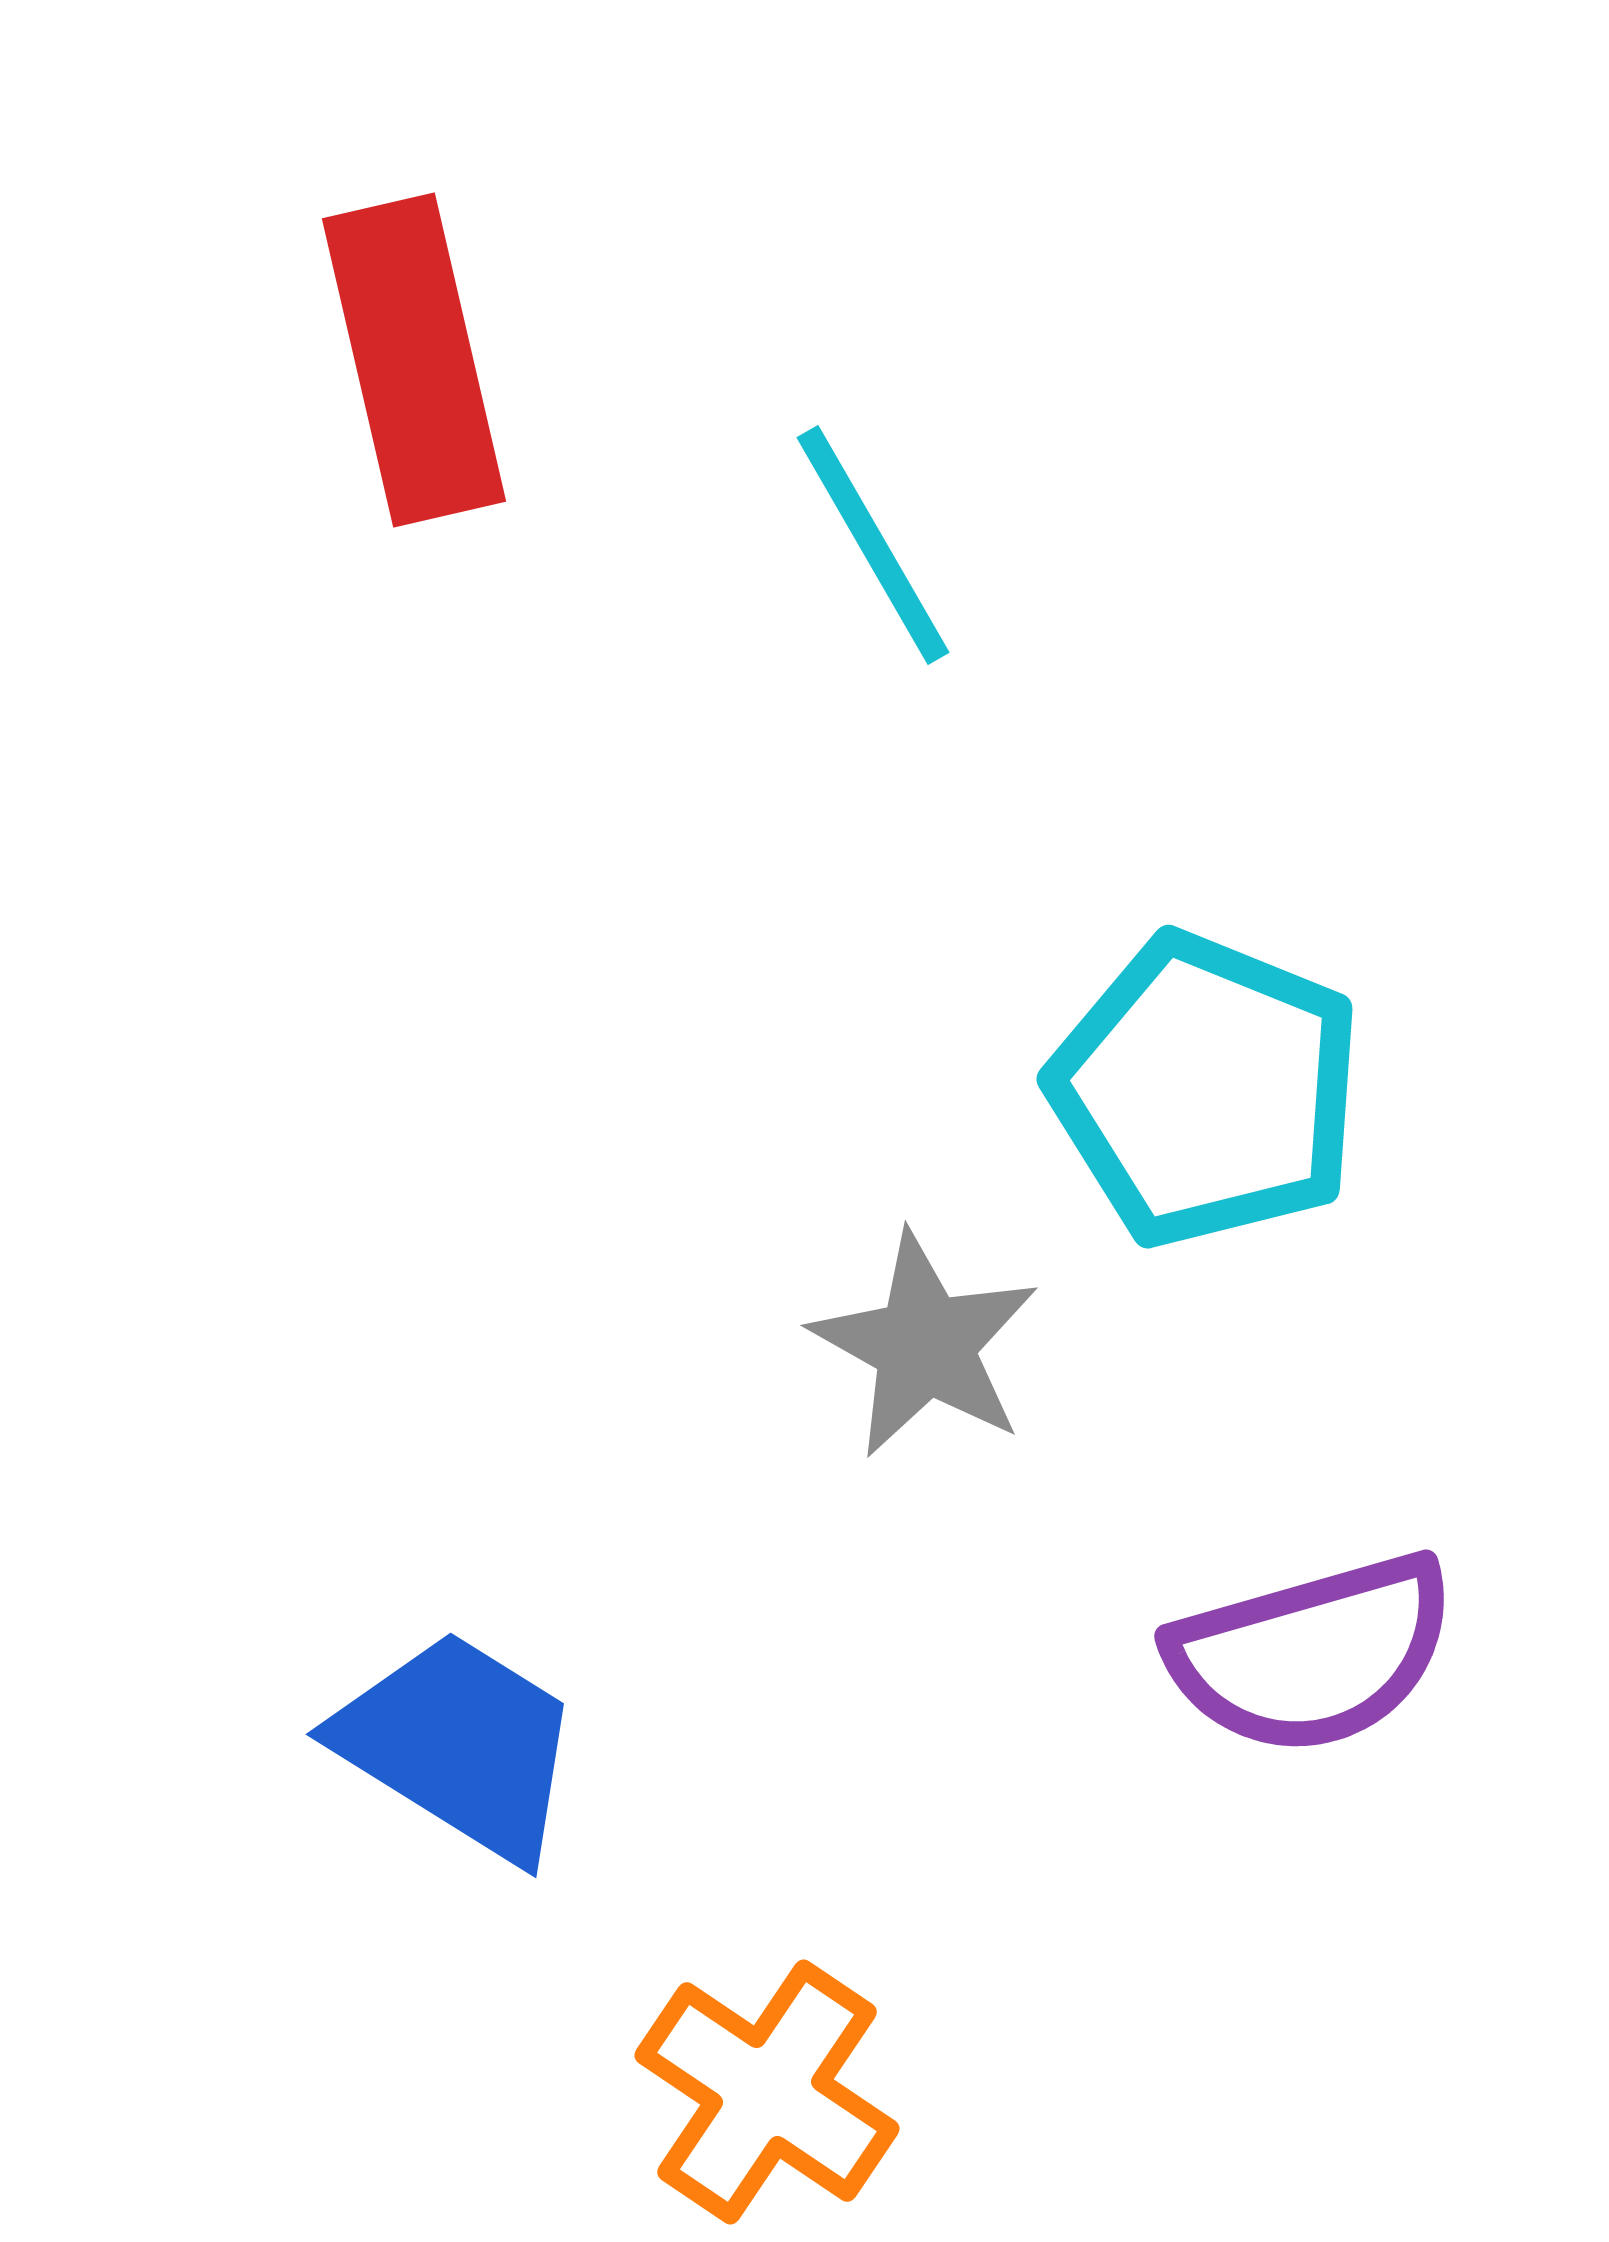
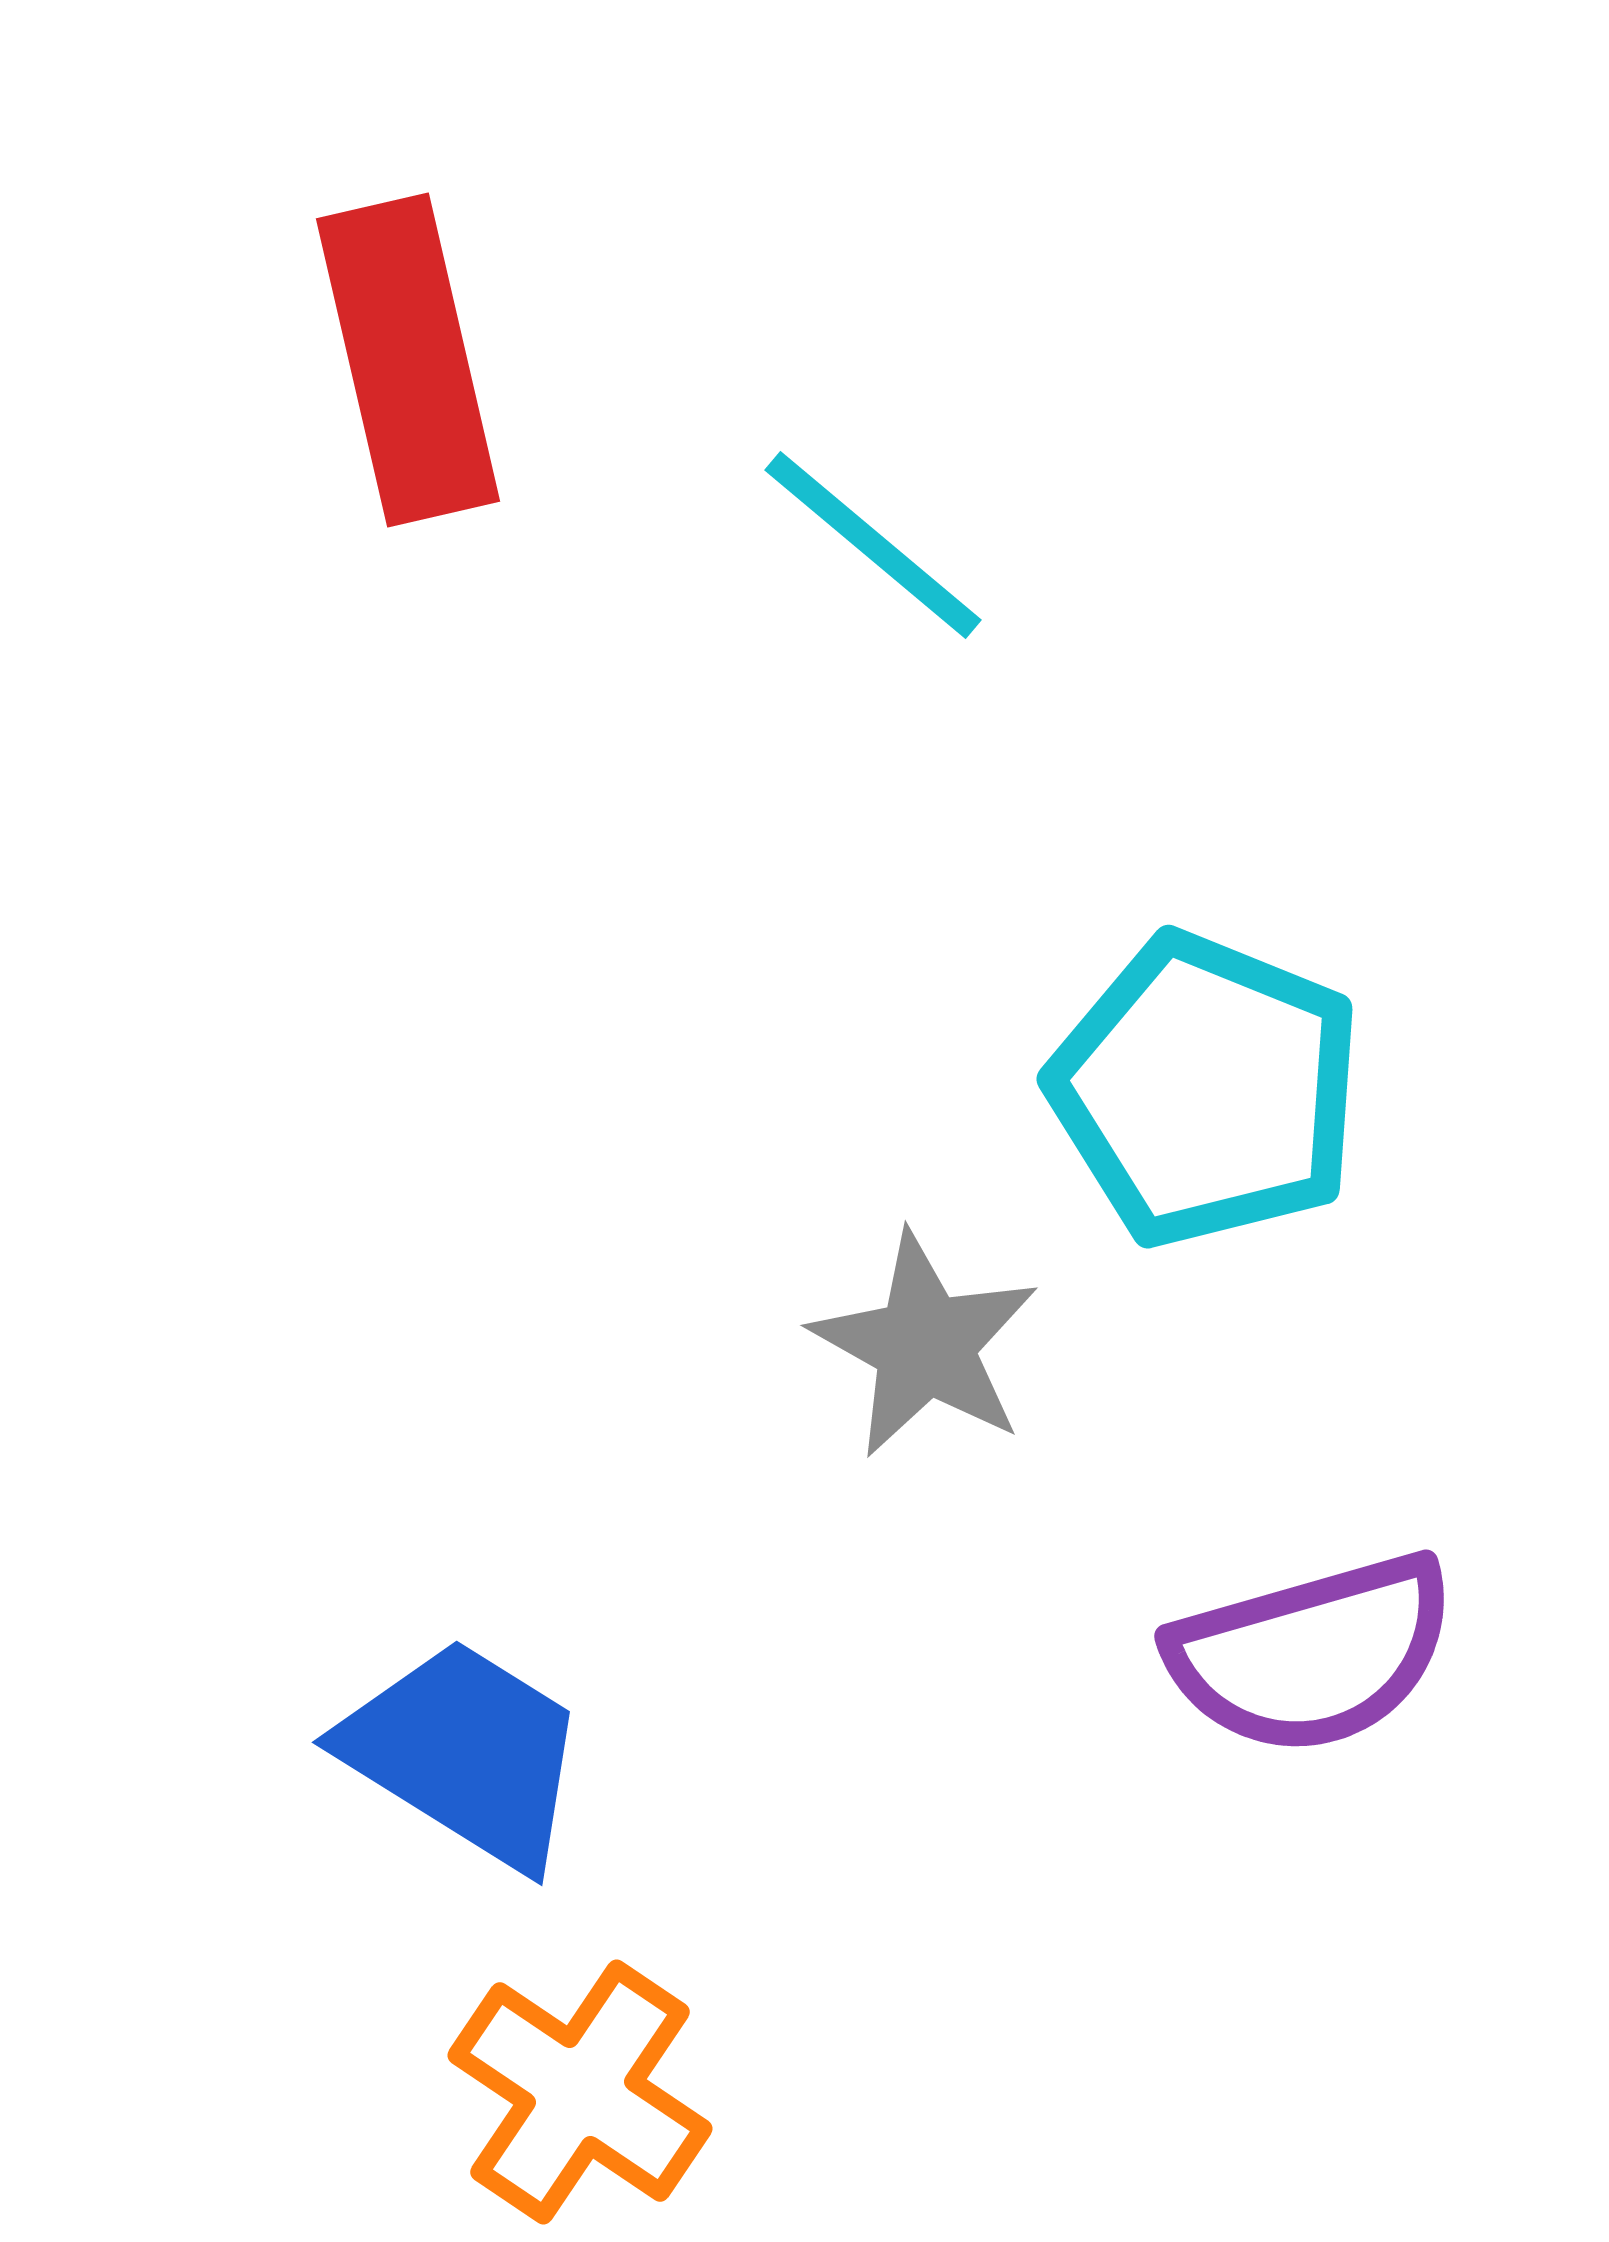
red rectangle: moved 6 px left
cyan line: rotated 20 degrees counterclockwise
blue trapezoid: moved 6 px right, 8 px down
orange cross: moved 187 px left
